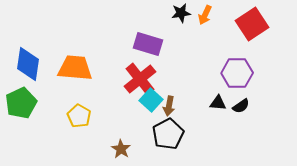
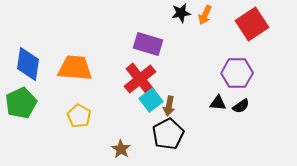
cyan square: rotated 10 degrees clockwise
